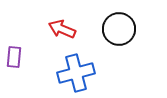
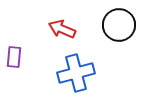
black circle: moved 4 px up
